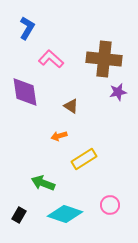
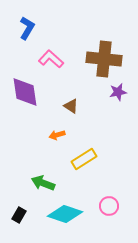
orange arrow: moved 2 px left, 1 px up
pink circle: moved 1 px left, 1 px down
